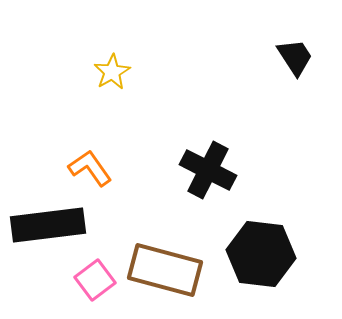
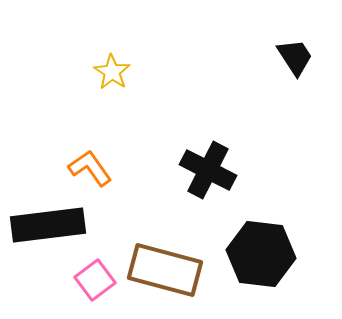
yellow star: rotated 9 degrees counterclockwise
